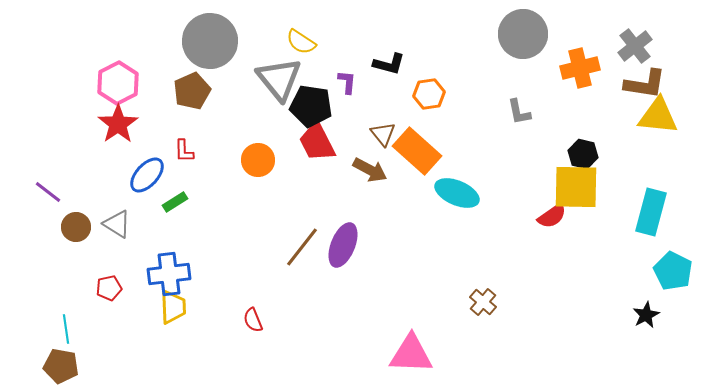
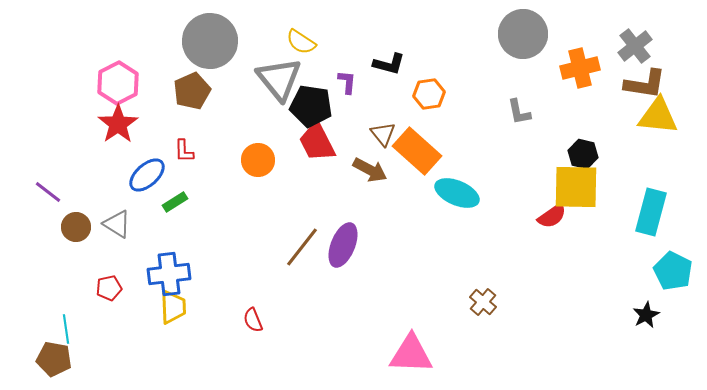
blue ellipse at (147, 175): rotated 6 degrees clockwise
brown pentagon at (61, 366): moved 7 px left, 7 px up
